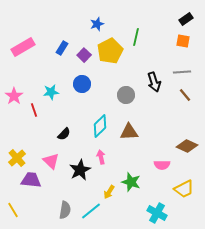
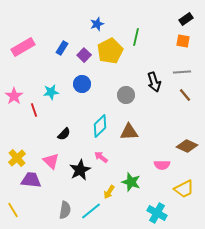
pink arrow: rotated 40 degrees counterclockwise
